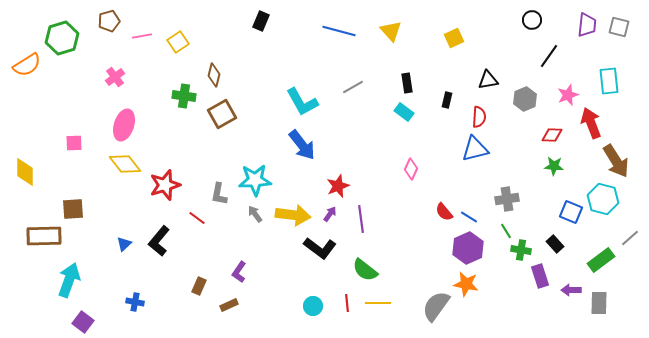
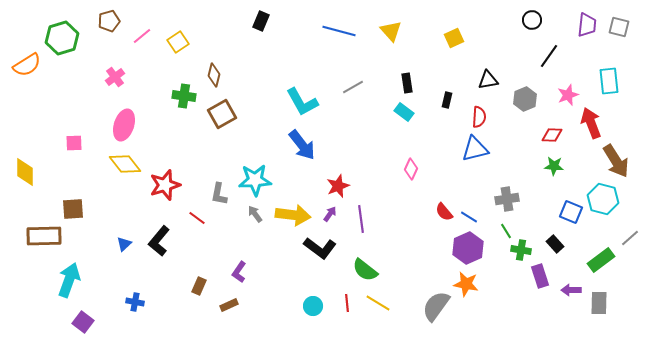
pink line at (142, 36): rotated 30 degrees counterclockwise
yellow line at (378, 303): rotated 30 degrees clockwise
